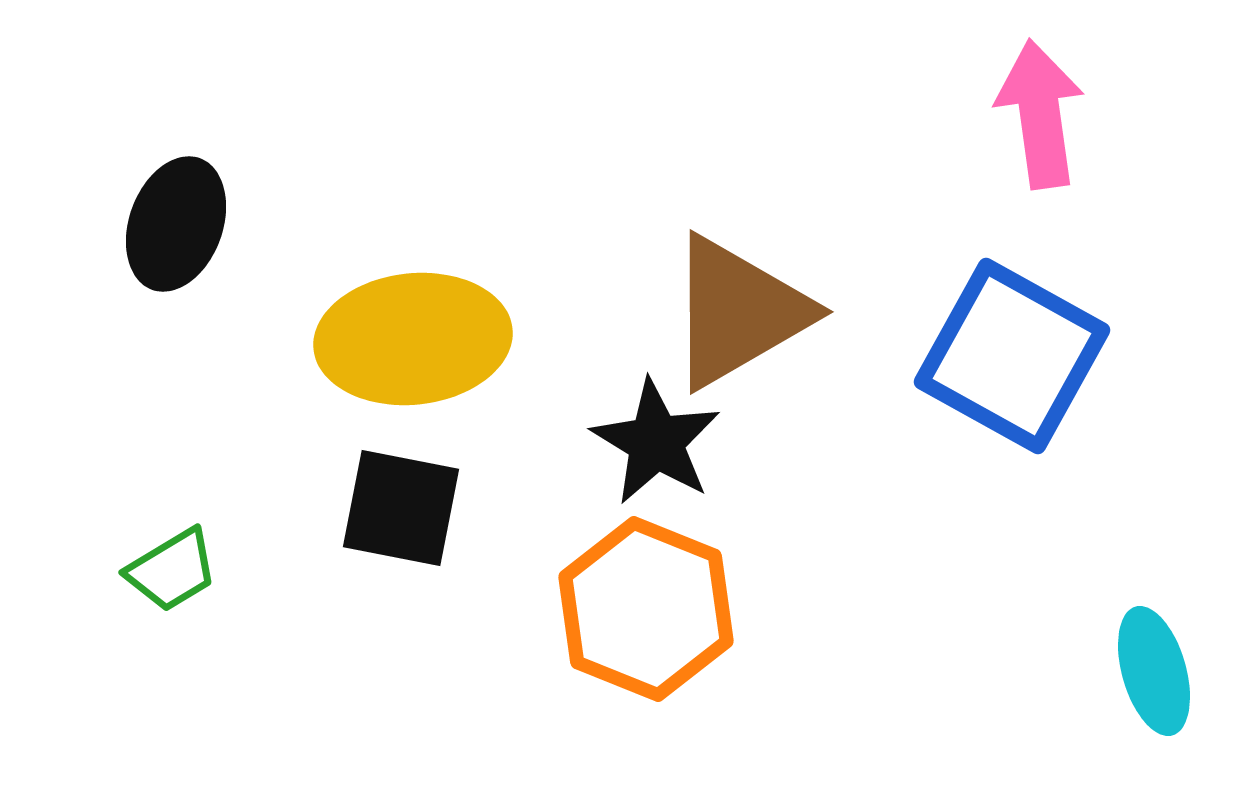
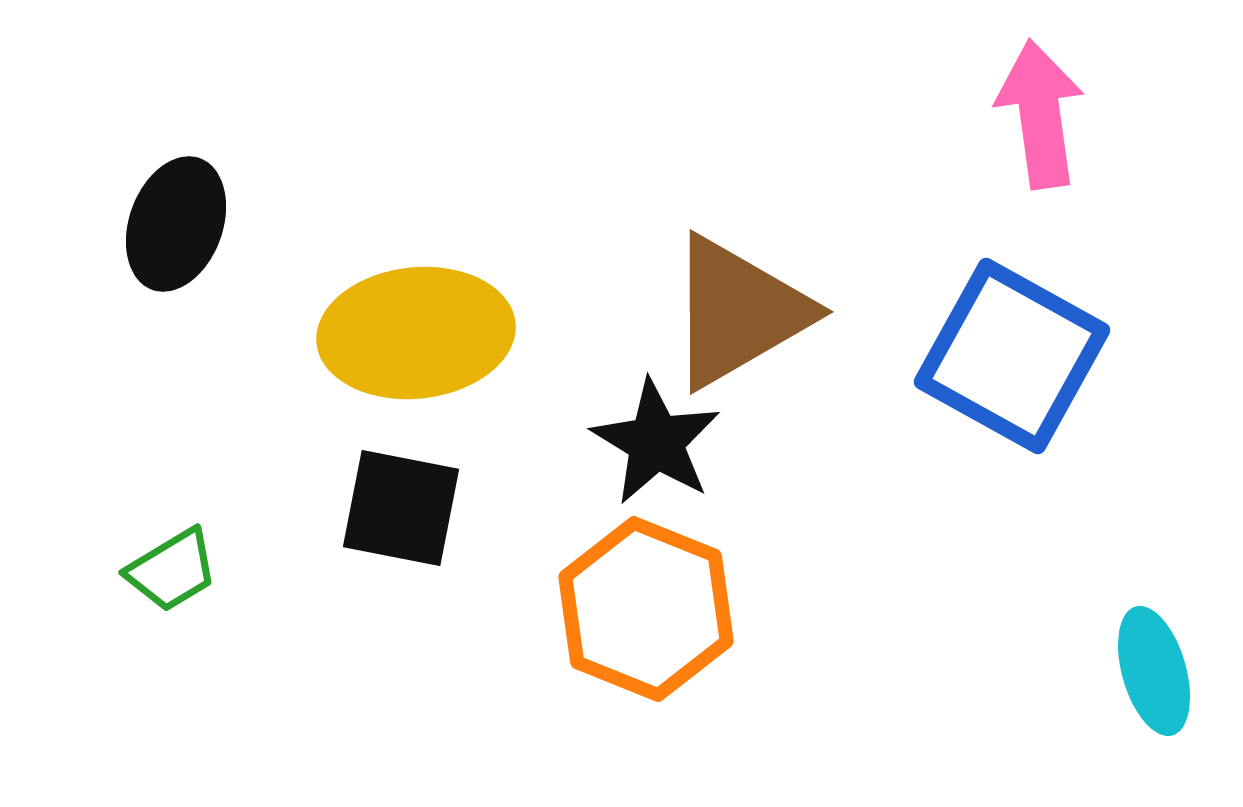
yellow ellipse: moved 3 px right, 6 px up
